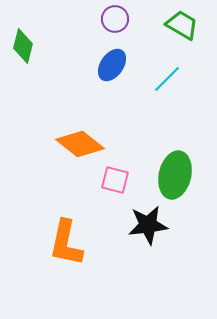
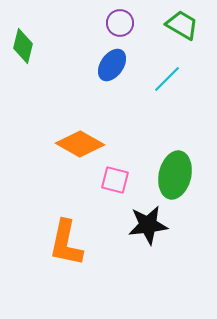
purple circle: moved 5 px right, 4 px down
orange diamond: rotated 9 degrees counterclockwise
